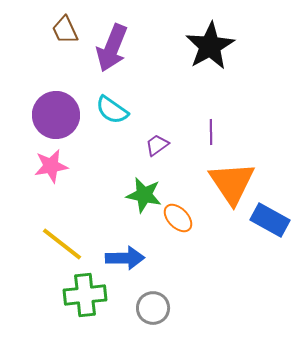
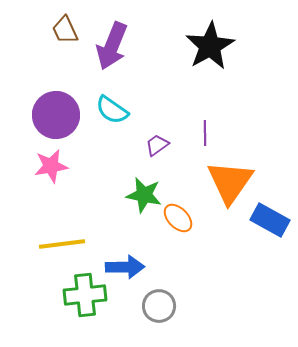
purple arrow: moved 2 px up
purple line: moved 6 px left, 1 px down
orange triangle: moved 2 px left, 1 px up; rotated 9 degrees clockwise
yellow line: rotated 45 degrees counterclockwise
blue arrow: moved 9 px down
gray circle: moved 6 px right, 2 px up
